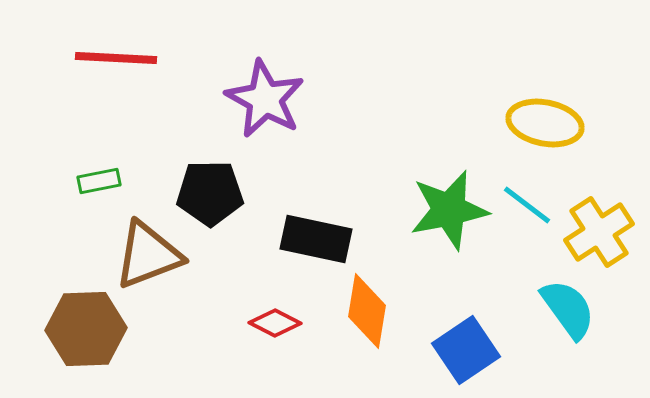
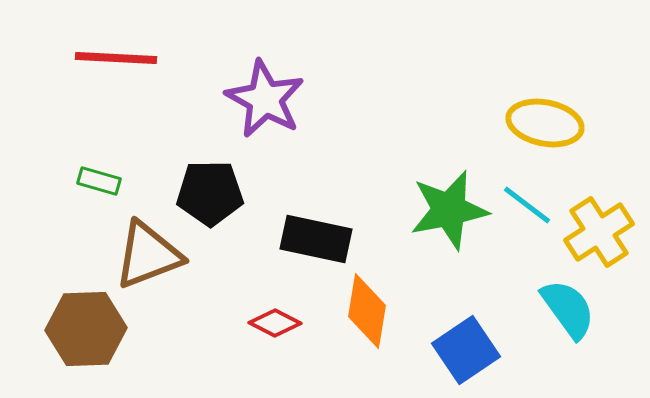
green rectangle: rotated 27 degrees clockwise
